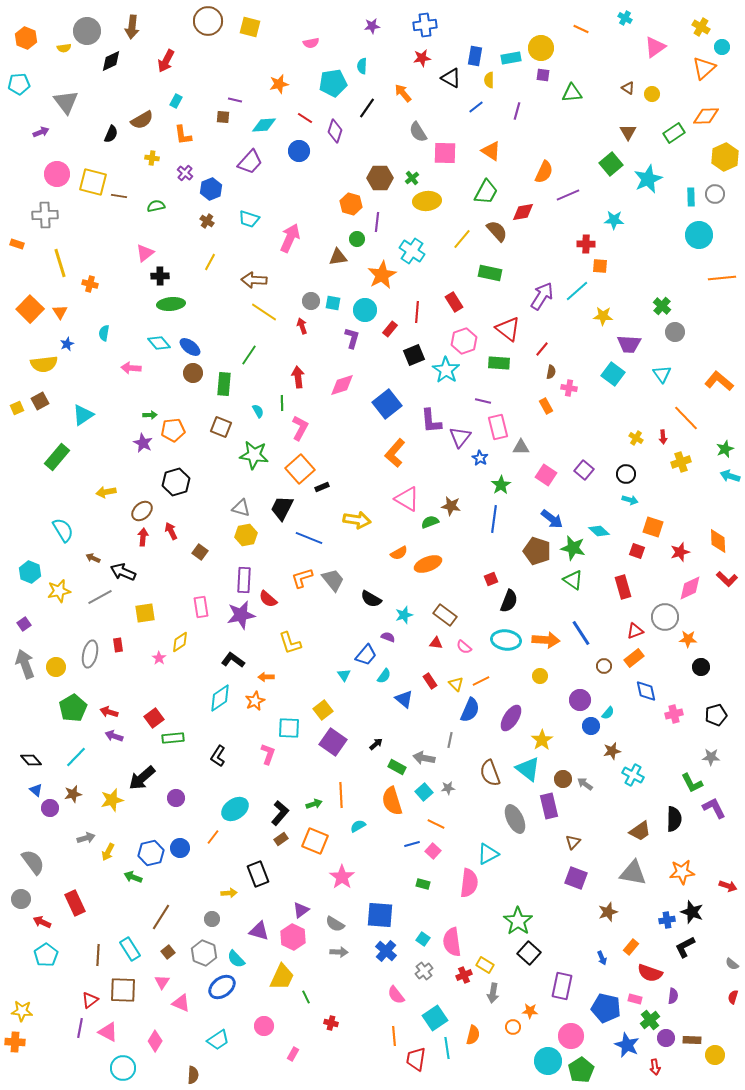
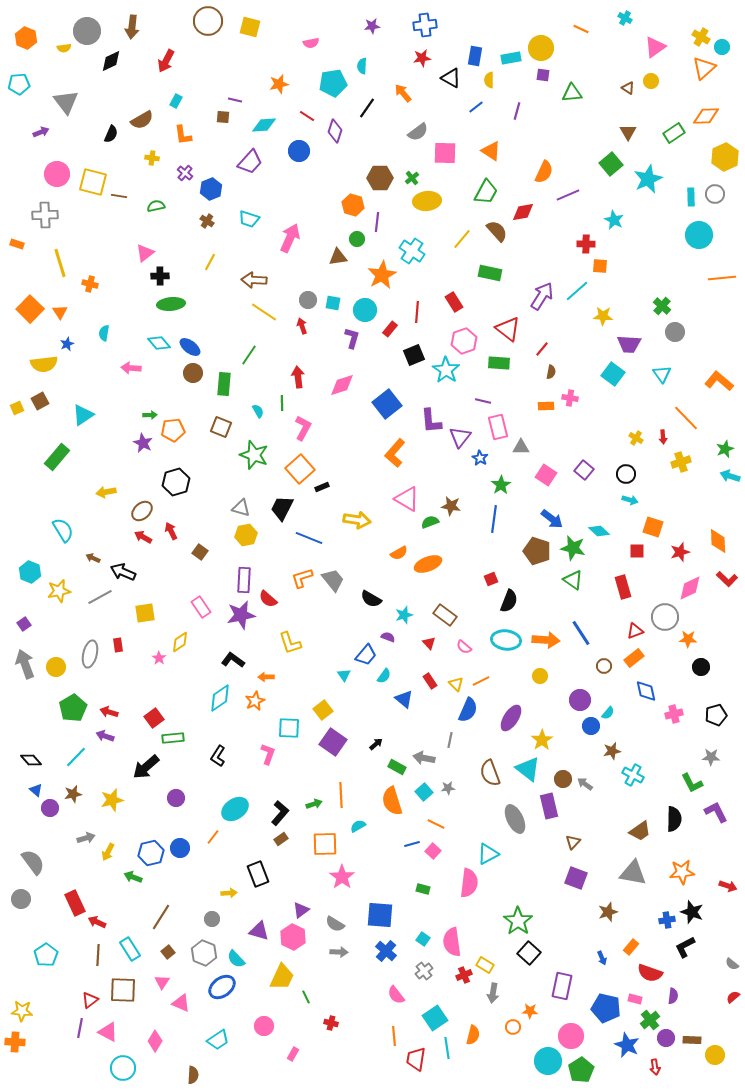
yellow cross at (701, 27): moved 10 px down
yellow circle at (652, 94): moved 1 px left, 13 px up
red line at (305, 118): moved 2 px right, 2 px up
gray semicircle at (418, 132): rotated 95 degrees counterclockwise
orange hexagon at (351, 204): moved 2 px right, 1 px down
cyan star at (614, 220): rotated 24 degrees clockwise
gray circle at (311, 301): moved 3 px left, 1 px up
pink cross at (569, 388): moved 1 px right, 10 px down
orange rectangle at (546, 406): rotated 63 degrees counterclockwise
pink L-shape at (300, 428): moved 3 px right
green star at (254, 455): rotated 12 degrees clockwise
red arrow at (143, 537): rotated 66 degrees counterclockwise
red square at (637, 551): rotated 21 degrees counterclockwise
pink rectangle at (201, 607): rotated 25 degrees counterclockwise
red triangle at (436, 643): moved 7 px left; rotated 40 degrees clockwise
blue semicircle at (470, 710): moved 2 px left
purple arrow at (114, 736): moved 9 px left
black arrow at (142, 778): moved 4 px right, 11 px up
purple L-shape at (714, 808): moved 2 px right, 4 px down
orange square at (315, 841): moved 10 px right, 3 px down; rotated 24 degrees counterclockwise
green rectangle at (423, 884): moved 5 px down
red arrow at (42, 922): moved 55 px right
red semicircle at (733, 997): rotated 32 degrees clockwise
